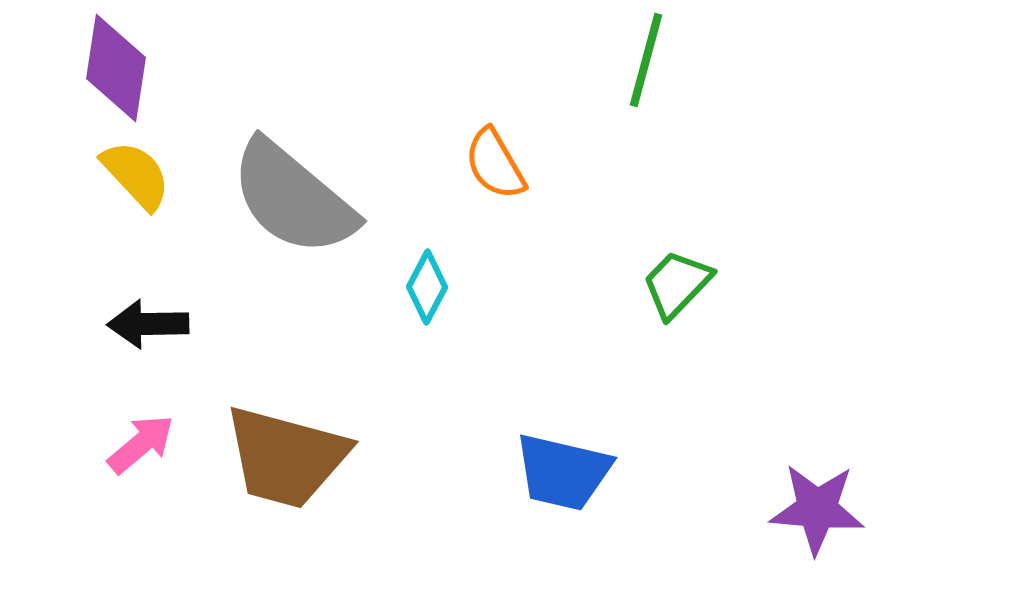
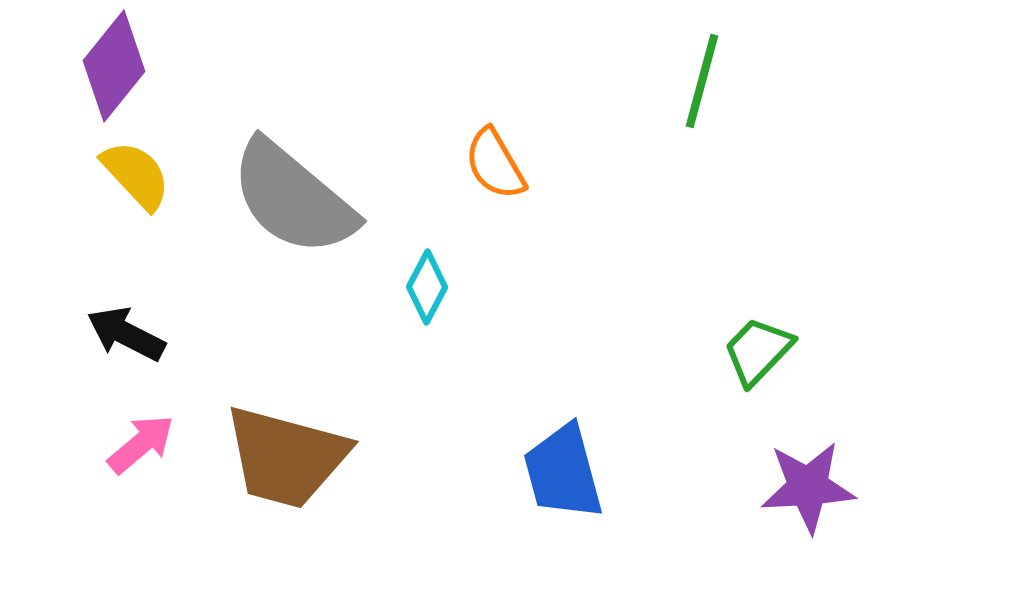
green line: moved 56 px right, 21 px down
purple diamond: moved 2 px left, 2 px up; rotated 30 degrees clockwise
green trapezoid: moved 81 px right, 67 px down
black arrow: moved 22 px left, 10 px down; rotated 28 degrees clockwise
blue trapezoid: rotated 62 degrees clockwise
purple star: moved 9 px left, 22 px up; rotated 8 degrees counterclockwise
